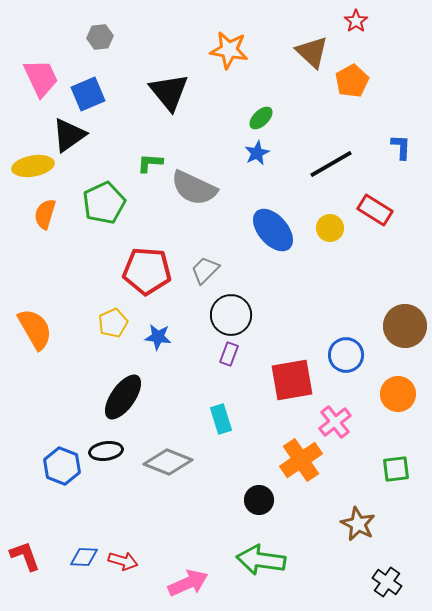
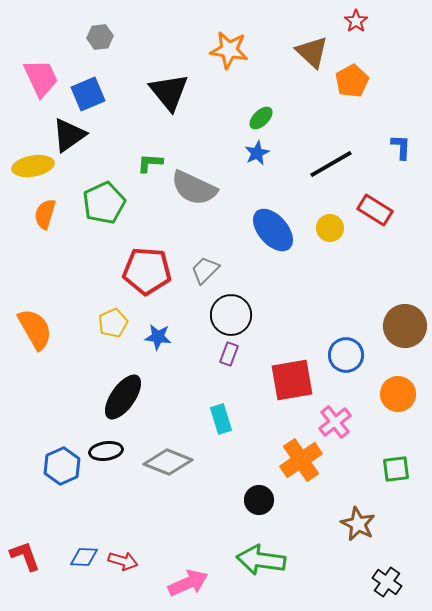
blue hexagon at (62, 466): rotated 15 degrees clockwise
